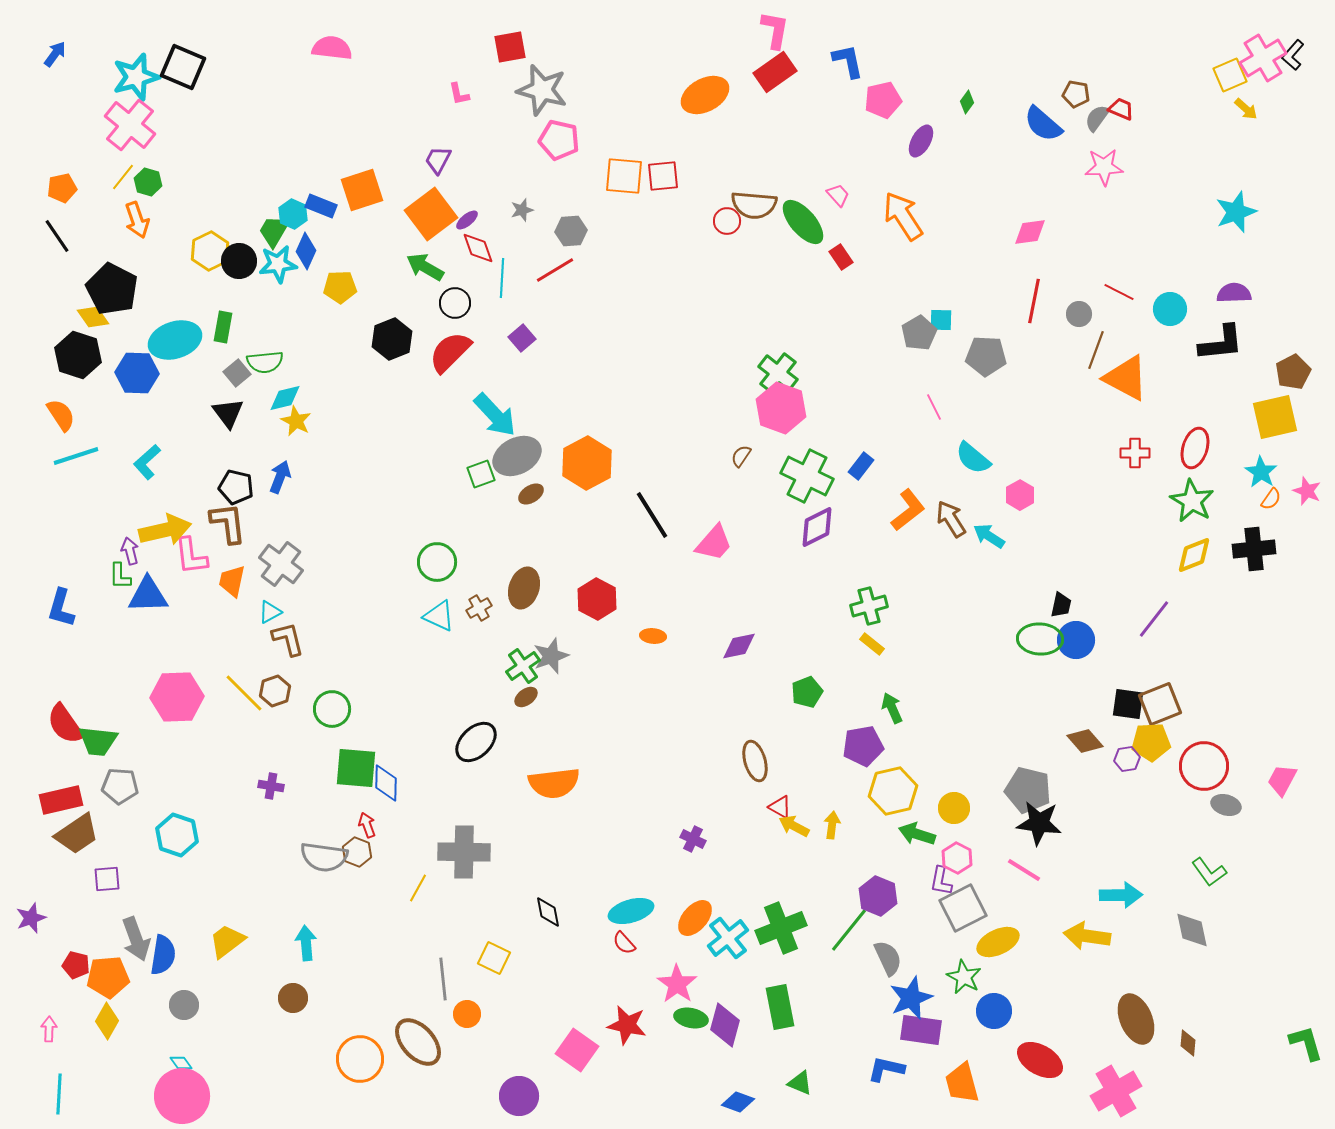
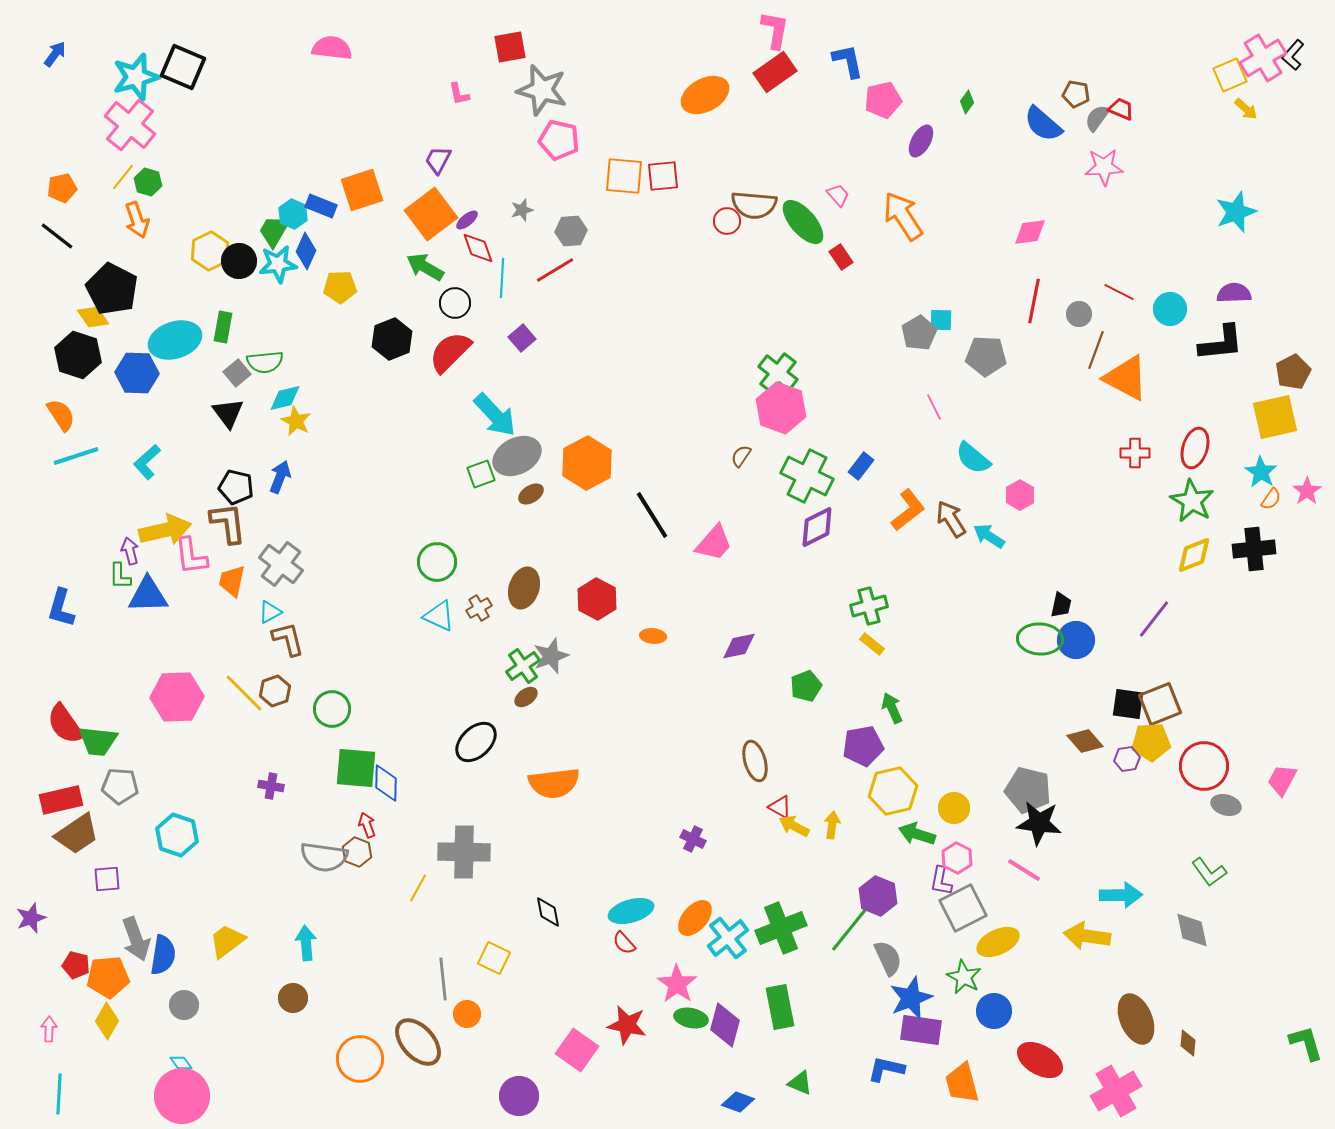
black line at (57, 236): rotated 18 degrees counterclockwise
pink star at (1307, 491): rotated 16 degrees clockwise
green pentagon at (807, 692): moved 1 px left, 6 px up
